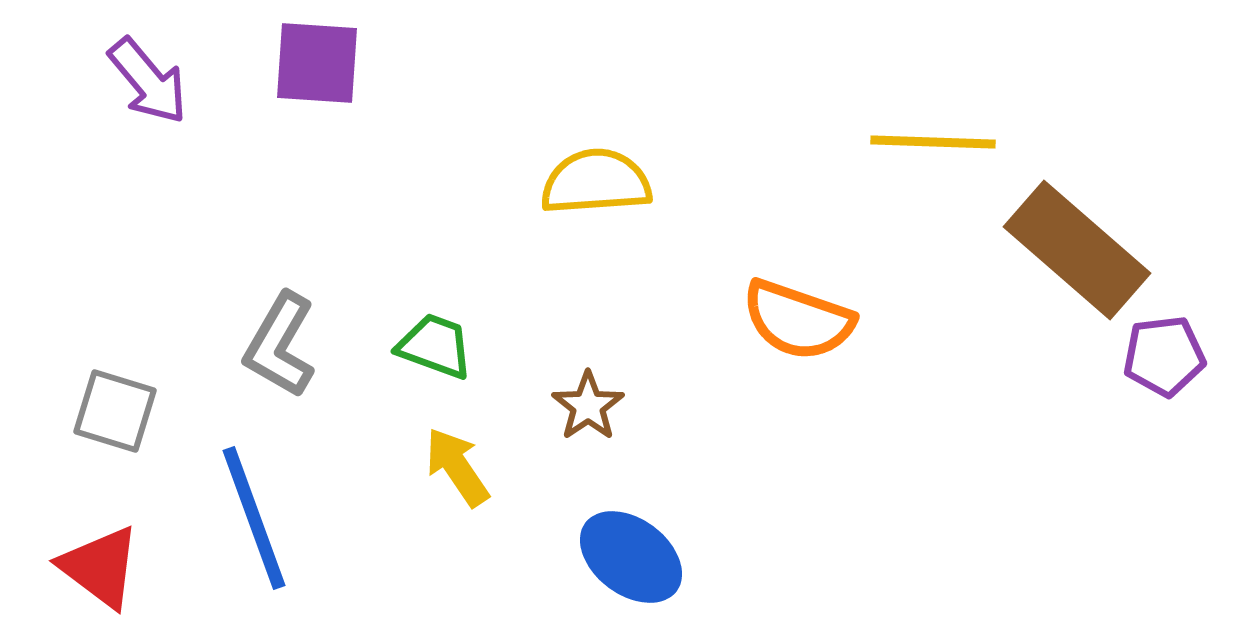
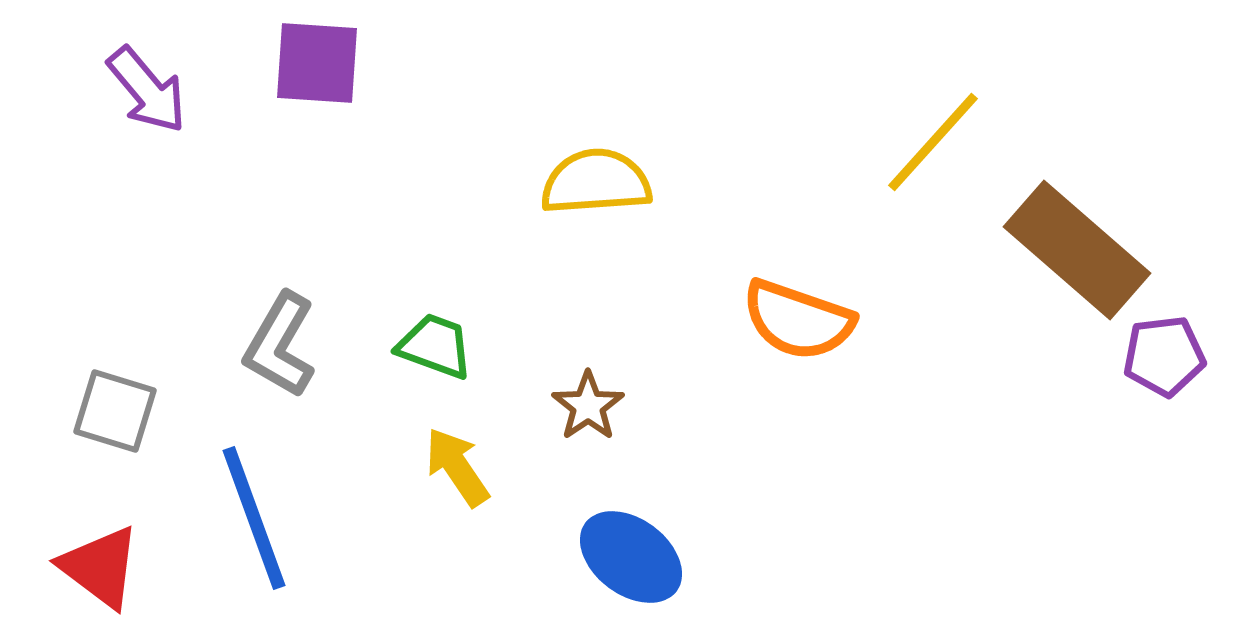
purple arrow: moved 1 px left, 9 px down
yellow line: rotated 50 degrees counterclockwise
